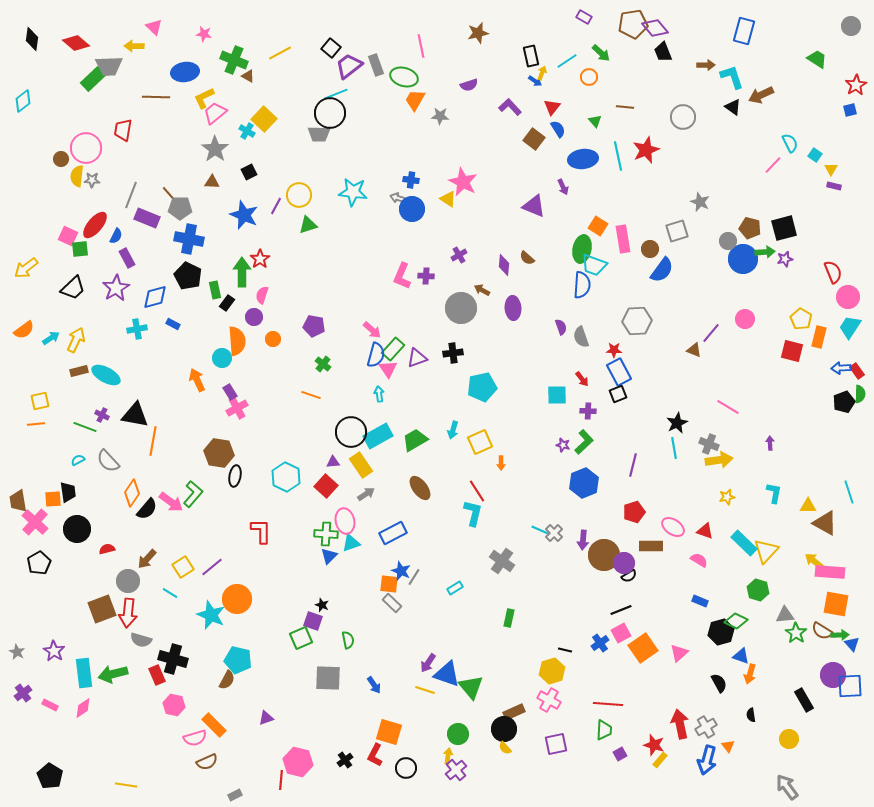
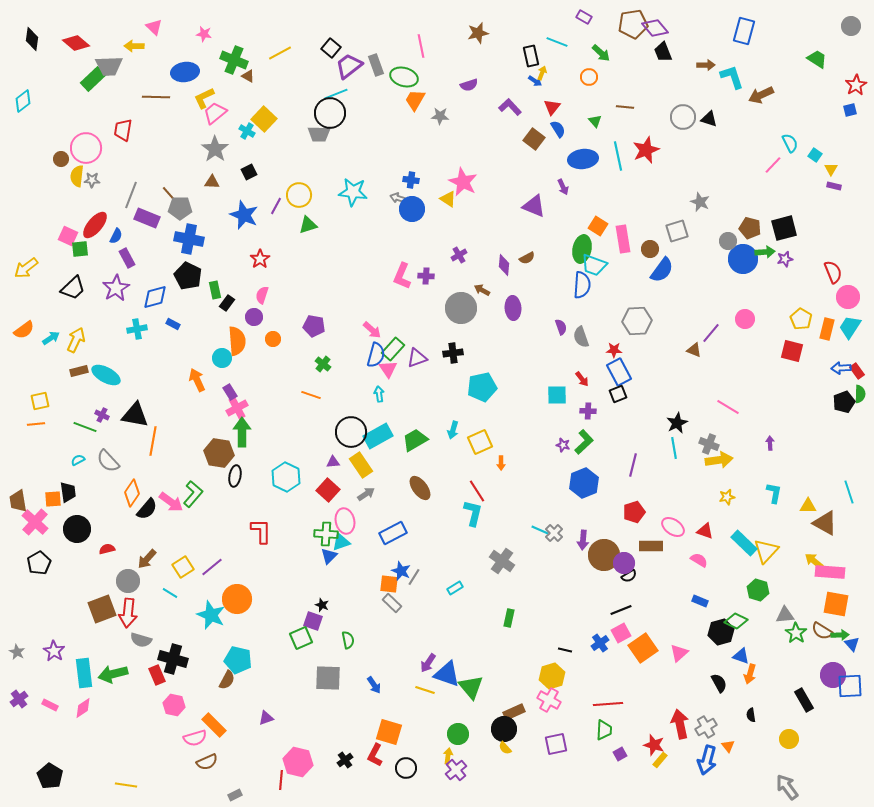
cyan line at (567, 61): moved 10 px left, 19 px up; rotated 55 degrees clockwise
black triangle at (733, 107): moved 24 px left, 12 px down; rotated 18 degrees counterclockwise
brown semicircle at (527, 258): rotated 70 degrees counterclockwise
green arrow at (242, 272): moved 160 px down
orange rectangle at (819, 337): moved 8 px right, 8 px up
red square at (326, 486): moved 2 px right, 4 px down
cyan triangle at (351, 543): moved 10 px left, 1 px up
yellow hexagon at (552, 671): moved 5 px down
purple cross at (23, 693): moved 4 px left, 6 px down
red line at (608, 704): rotated 8 degrees counterclockwise
